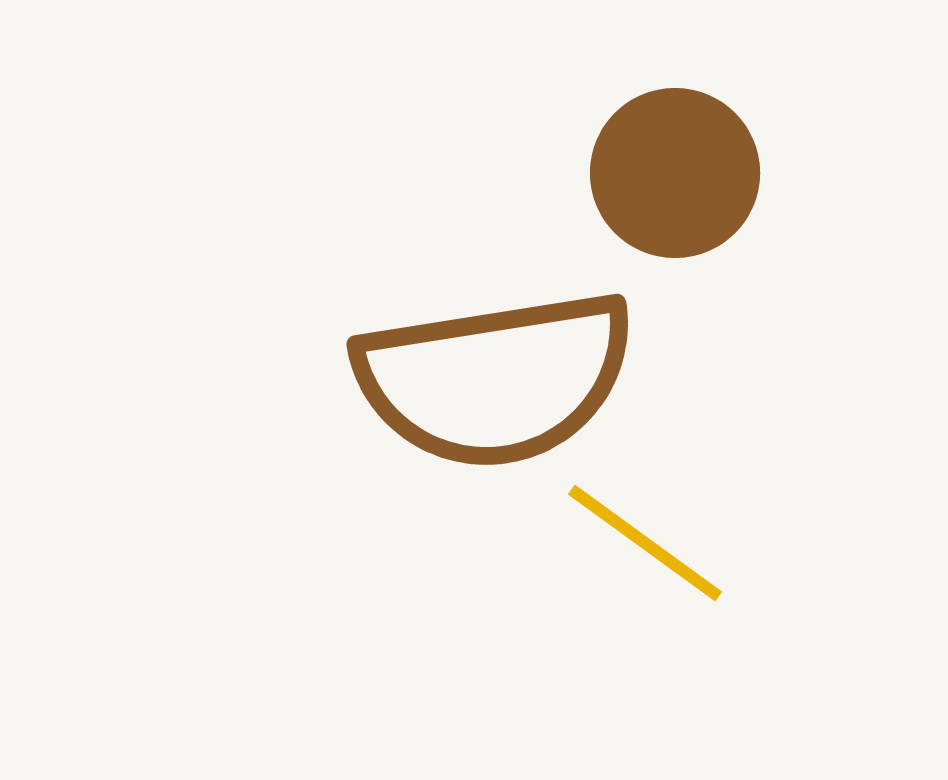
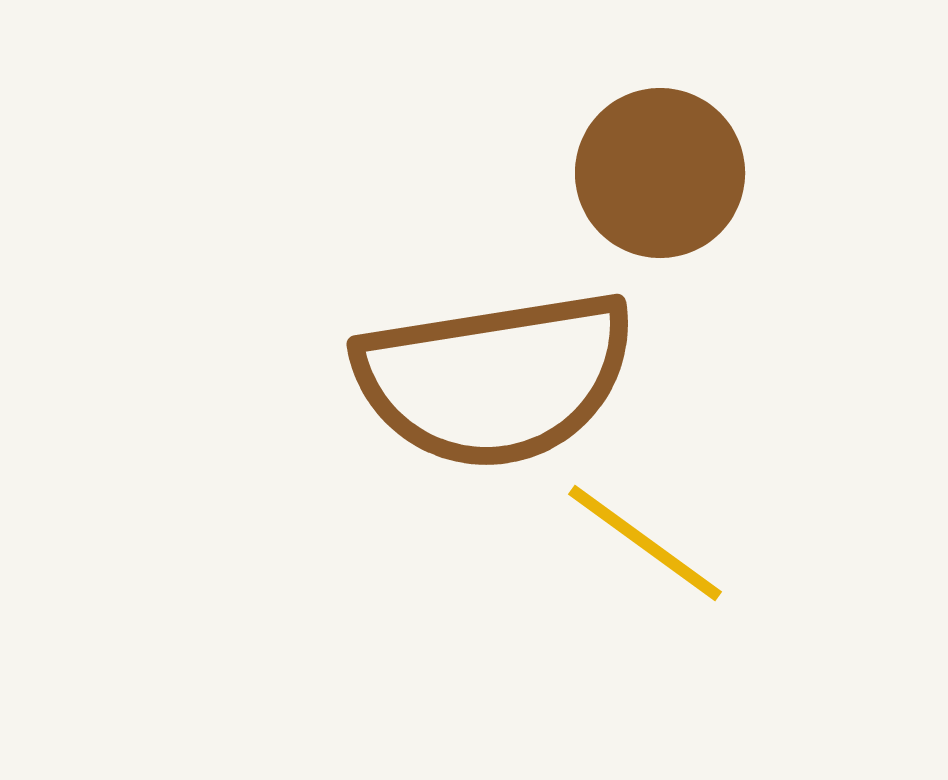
brown circle: moved 15 px left
